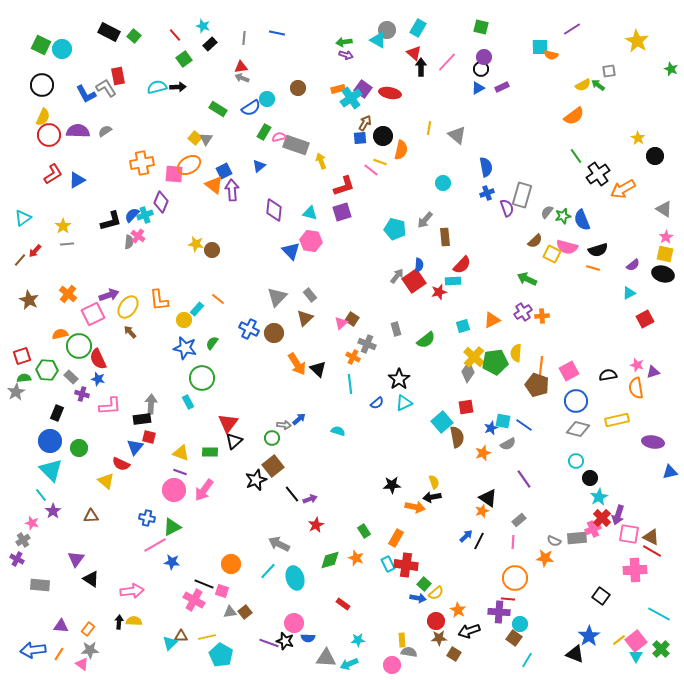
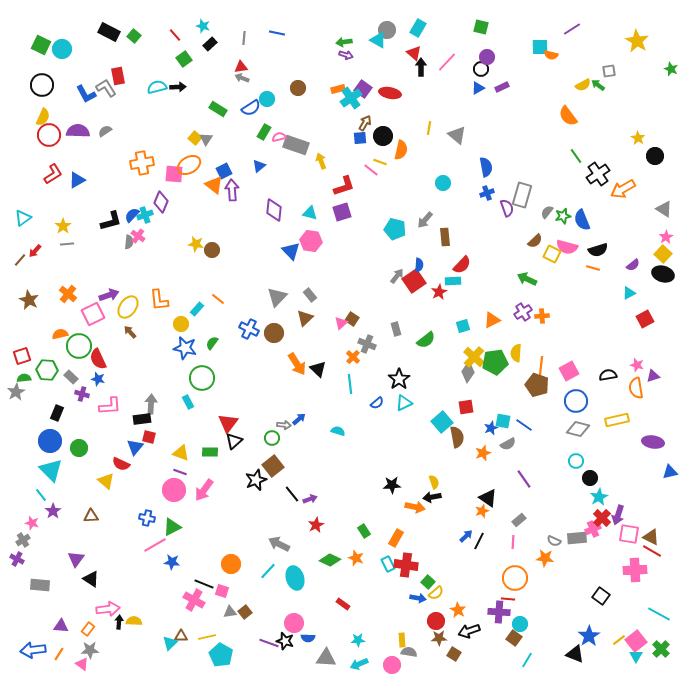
purple circle at (484, 57): moved 3 px right
orange semicircle at (574, 116): moved 6 px left; rotated 90 degrees clockwise
yellow square at (665, 254): moved 2 px left; rotated 30 degrees clockwise
red star at (439, 292): rotated 14 degrees counterclockwise
yellow circle at (184, 320): moved 3 px left, 4 px down
orange cross at (353, 357): rotated 16 degrees clockwise
purple triangle at (653, 372): moved 4 px down
green diamond at (330, 560): rotated 40 degrees clockwise
green square at (424, 584): moved 4 px right, 2 px up
pink arrow at (132, 591): moved 24 px left, 18 px down
cyan arrow at (349, 664): moved 10 px right
